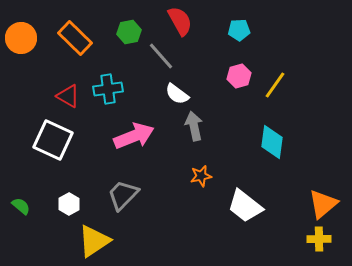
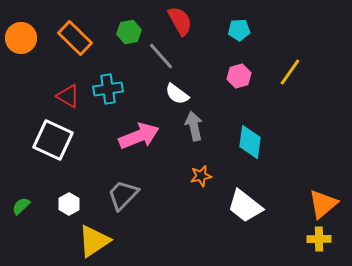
yellow line: moved 15 px right, 13 px up
pink arrow: moved 5 px right
cyan diamond: moved 22 px left
green semicircle: rotated 84 degrees counterclockwise
